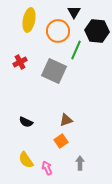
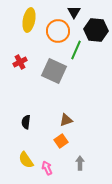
black hexagon: moved 1 px left, 1 px up
black semicircle: rotated 72 degrees clockwise
